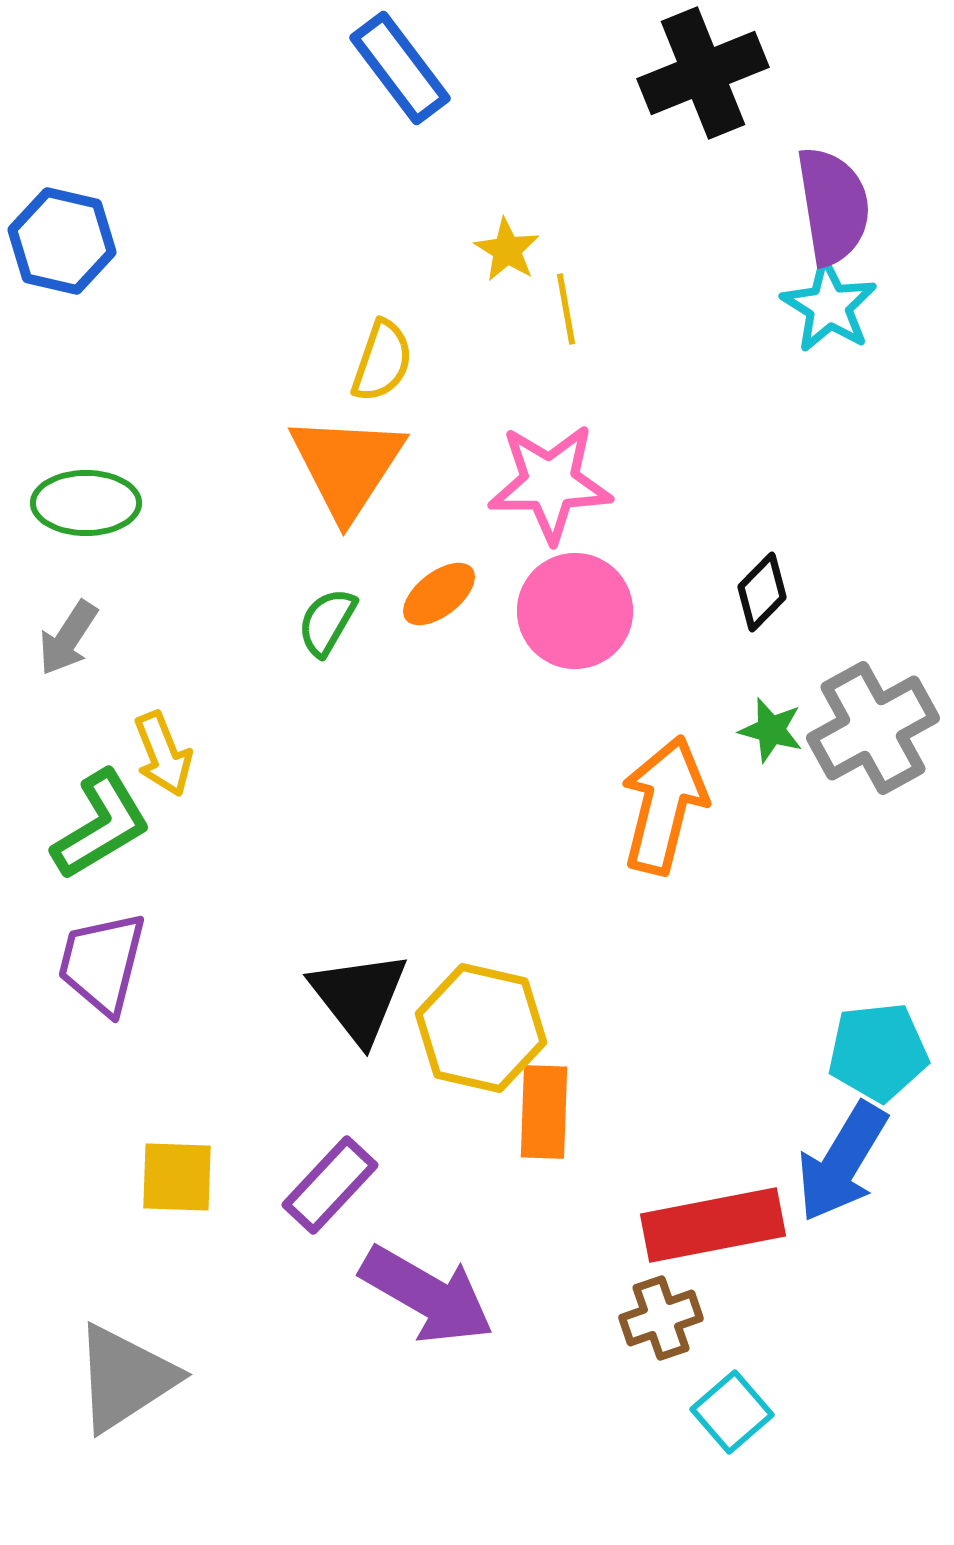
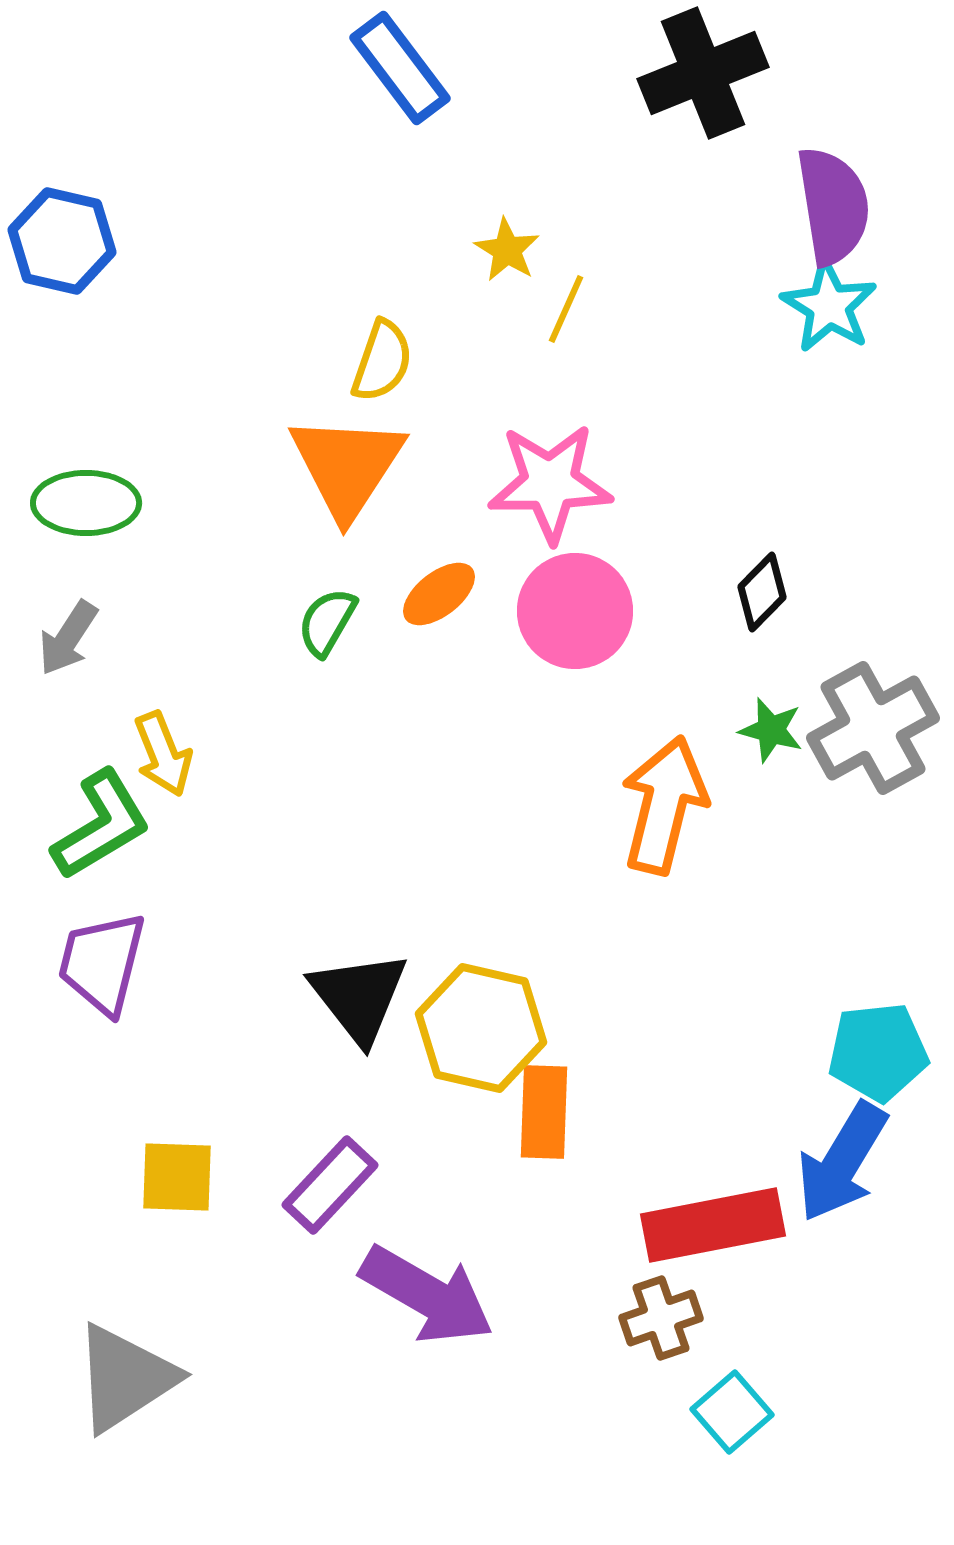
yellow line: rotated 34 degrees clockwise
